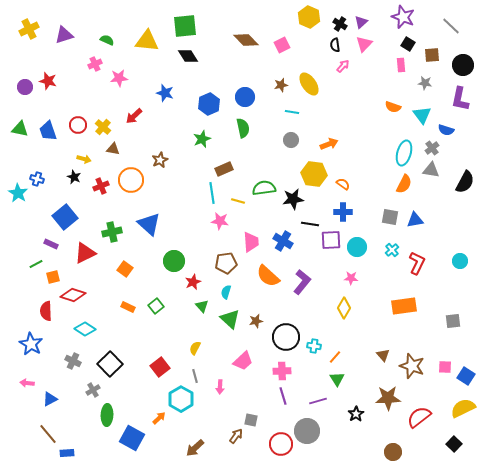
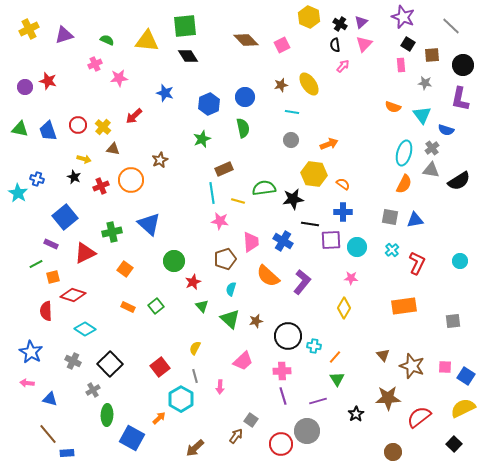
black semicircle at (465, 182): moved 6 px left, 1 px up; rotated 30 degrees clockwise
brown pentagon at (226, 263): moved 1 px left, 4 px up; rotated 10 degrees counterclockwise
cyan semicircle at (226, 292): moved 5 px right, 3 px up
black circle at (286, 337): moved 2 px right, 1 px up
blue star at (31, 344): moved 8 px down
blue triangle at (50, 399): rotated 42 degrees clockwise
gray square at (251, 420): rotated 24 degrees clockwise
